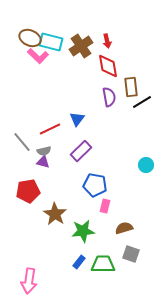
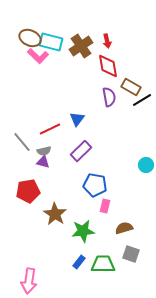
brown rectangle: rotated 54 degrees counterclockwise
black line: moved 2 px up
